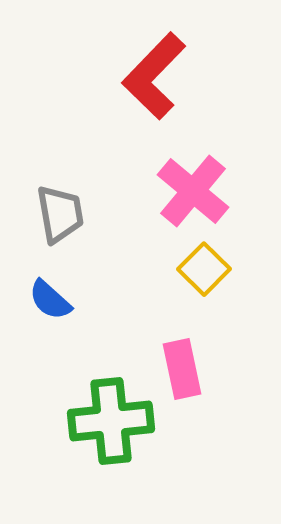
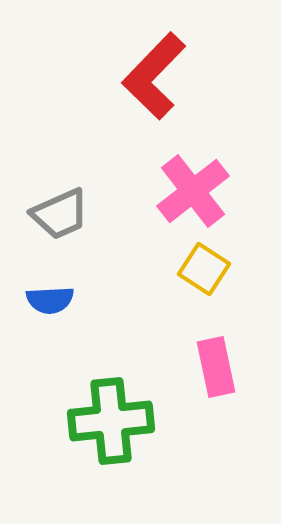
pink cross: rotated 12 degrees clockwise
gray trapezoid: rotated 76 degrees clockwise
yellow square: rotated 12 degrees counterclockwise
blue semicircle: rotated 45 degrees counterclockwise
pink rectangle: moved 34 px right, 2 px up
